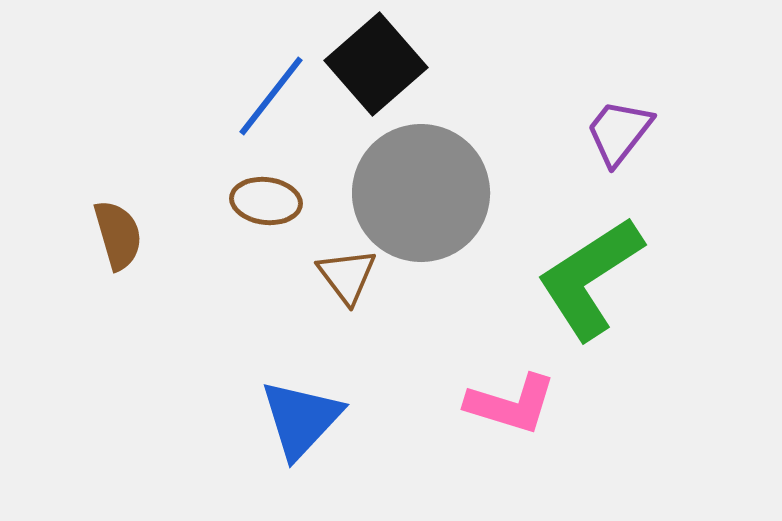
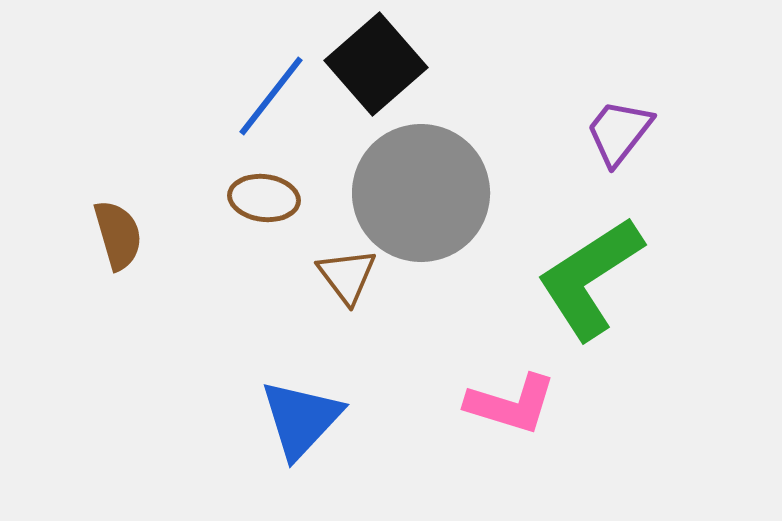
brown ellipse: moved 2 px left, 3 px up
